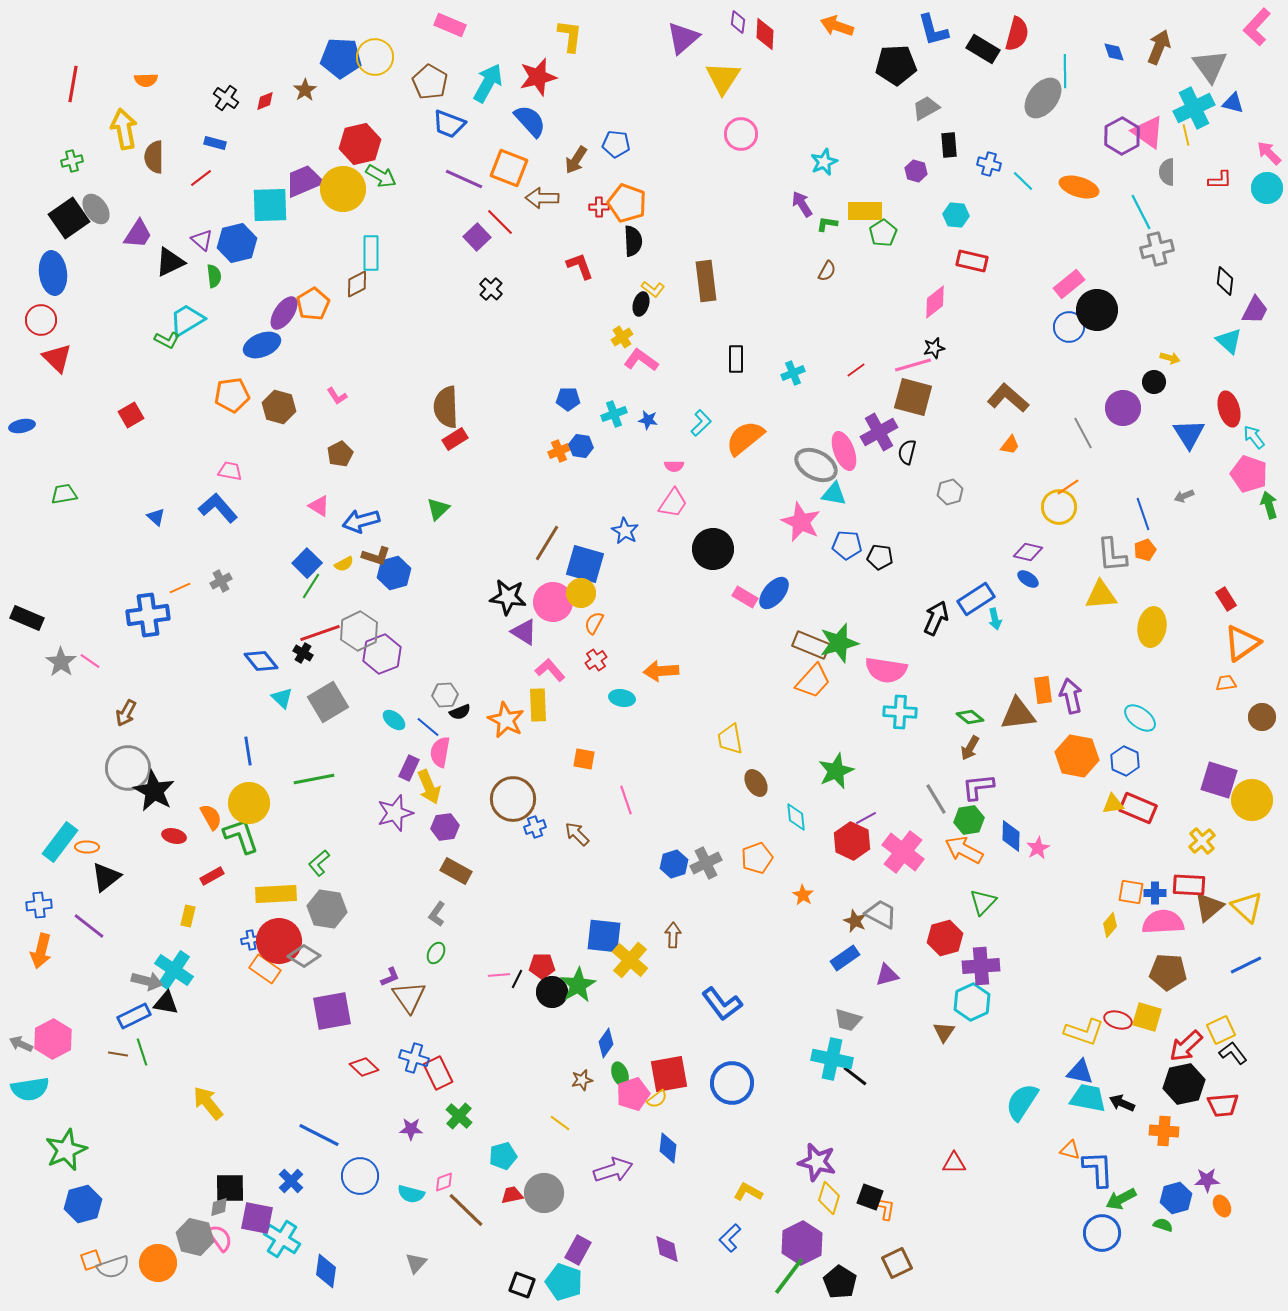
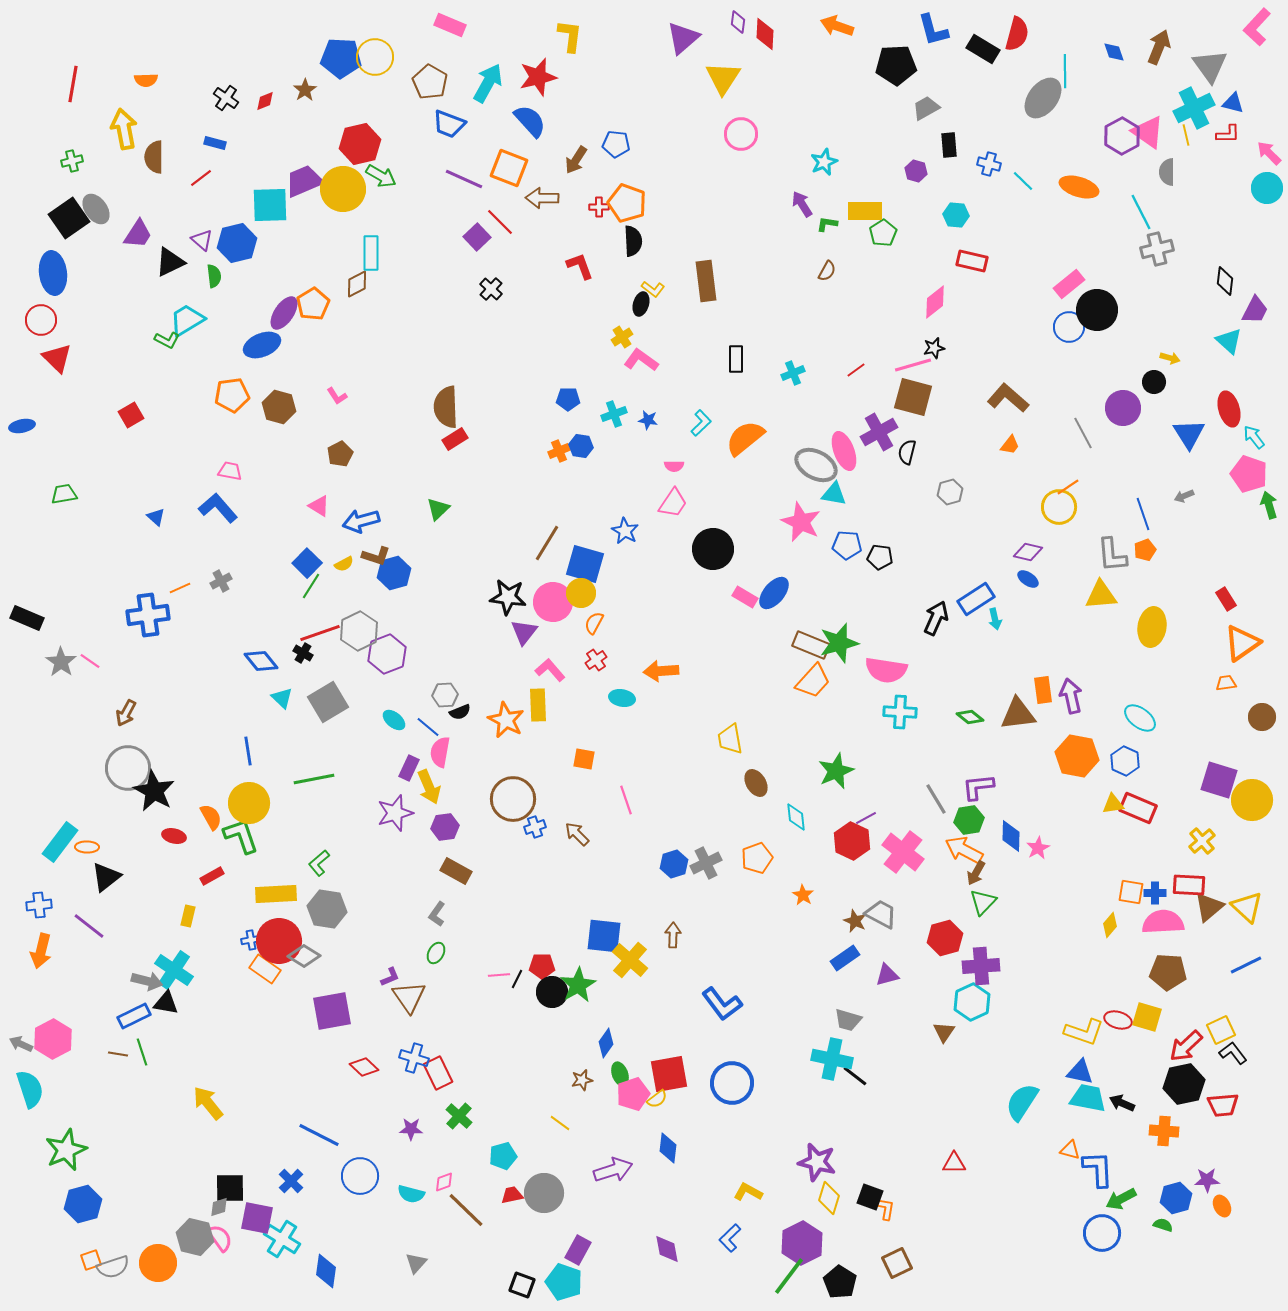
red L-shape at (1220, 180): moved 8 px right, 46 px up
purple triangle at (524, 632): rotated 36 degrees clockwise
purple hexagon at (382, 654): moved 5 px right
brown arrow at (970, 748): moved 6 px right, 125 px down
cyan semicircle at (30, 1089): rotated 99 degrees counterclockwise
